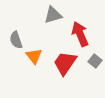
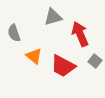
gray triangle: moved 2 px down
gray semicircle: moved 2 px left, 7 px up
orange triangle: rotated 12 degrees counterclockwise
red trapezoid: moved 2 px left, 3 px down; rotated 96 degrees counterclockwise
